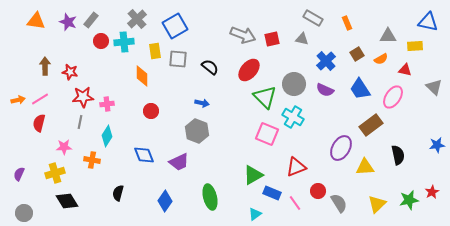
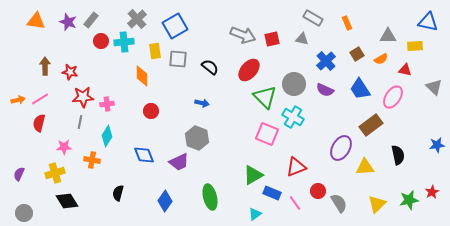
gray hexagon at (197, 131): moved 7 px down
